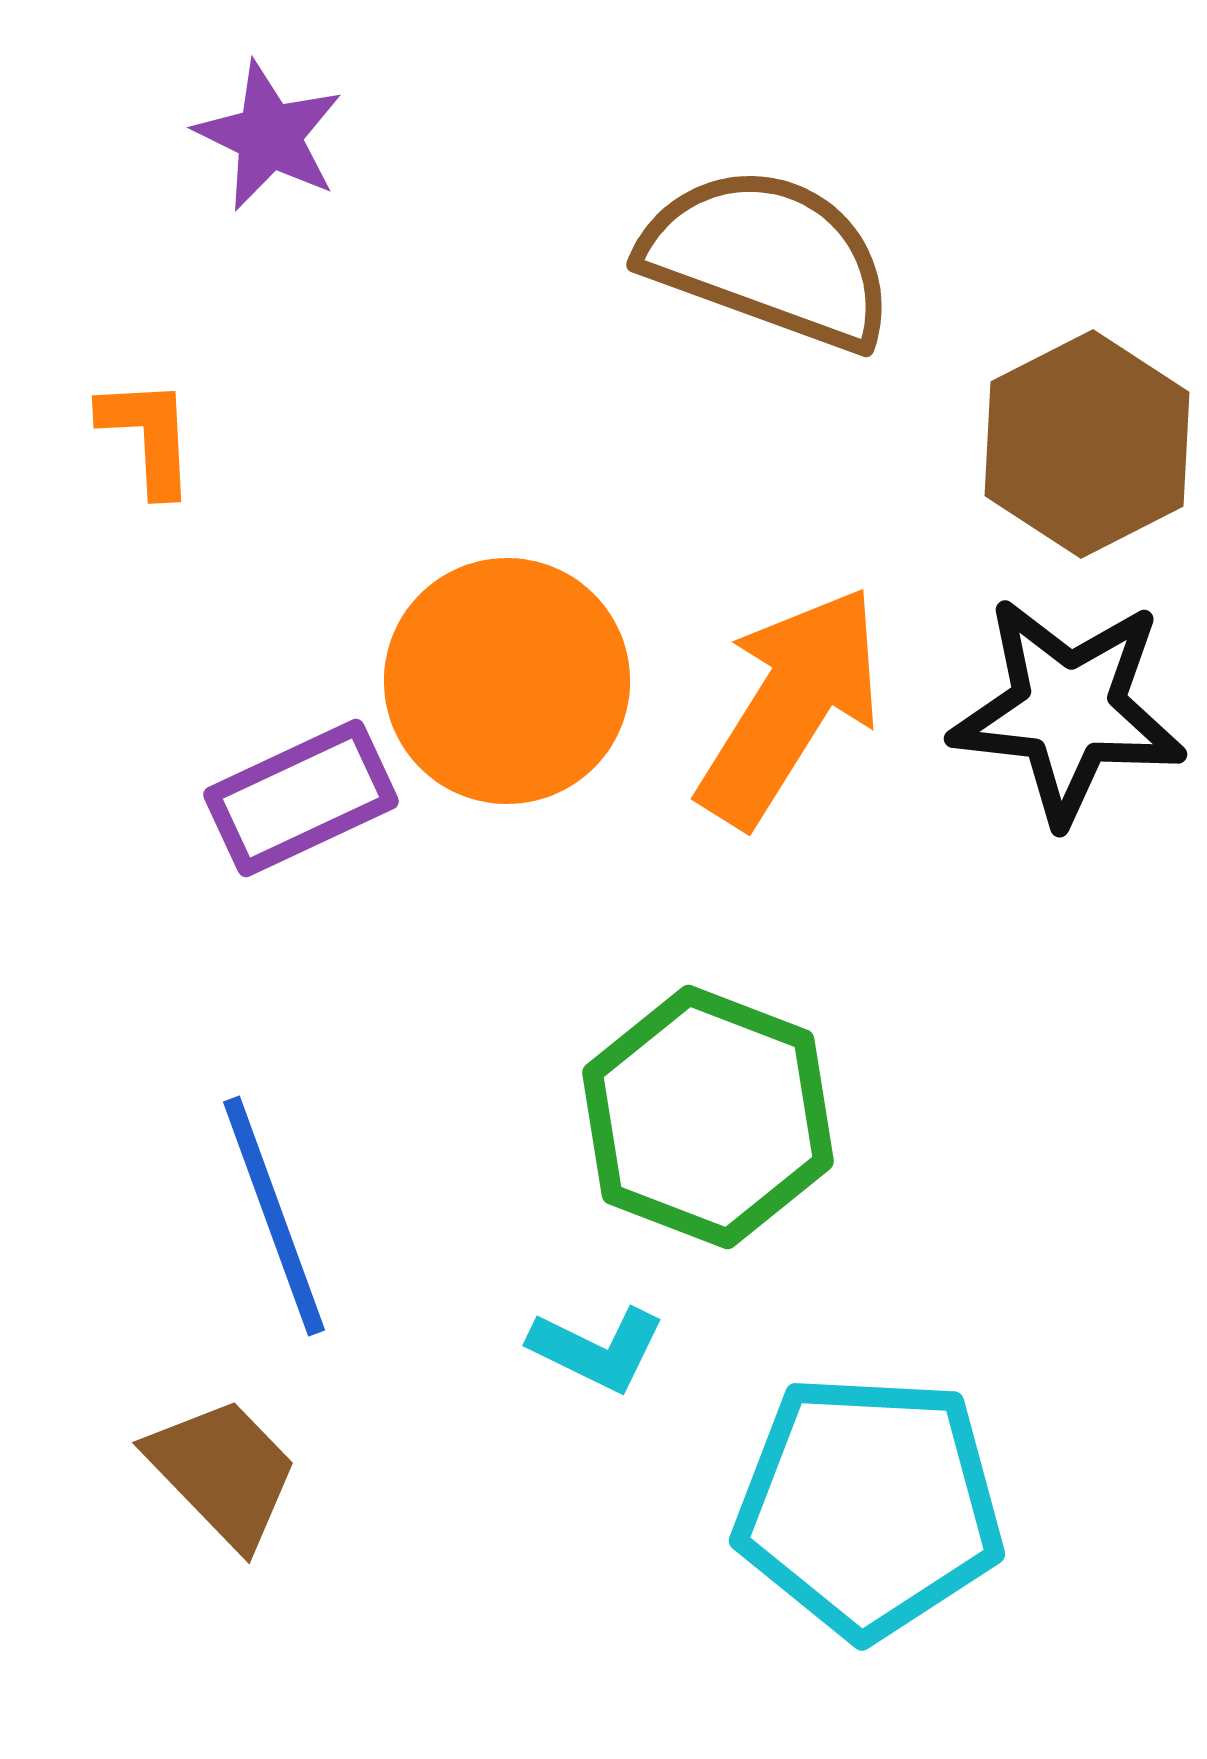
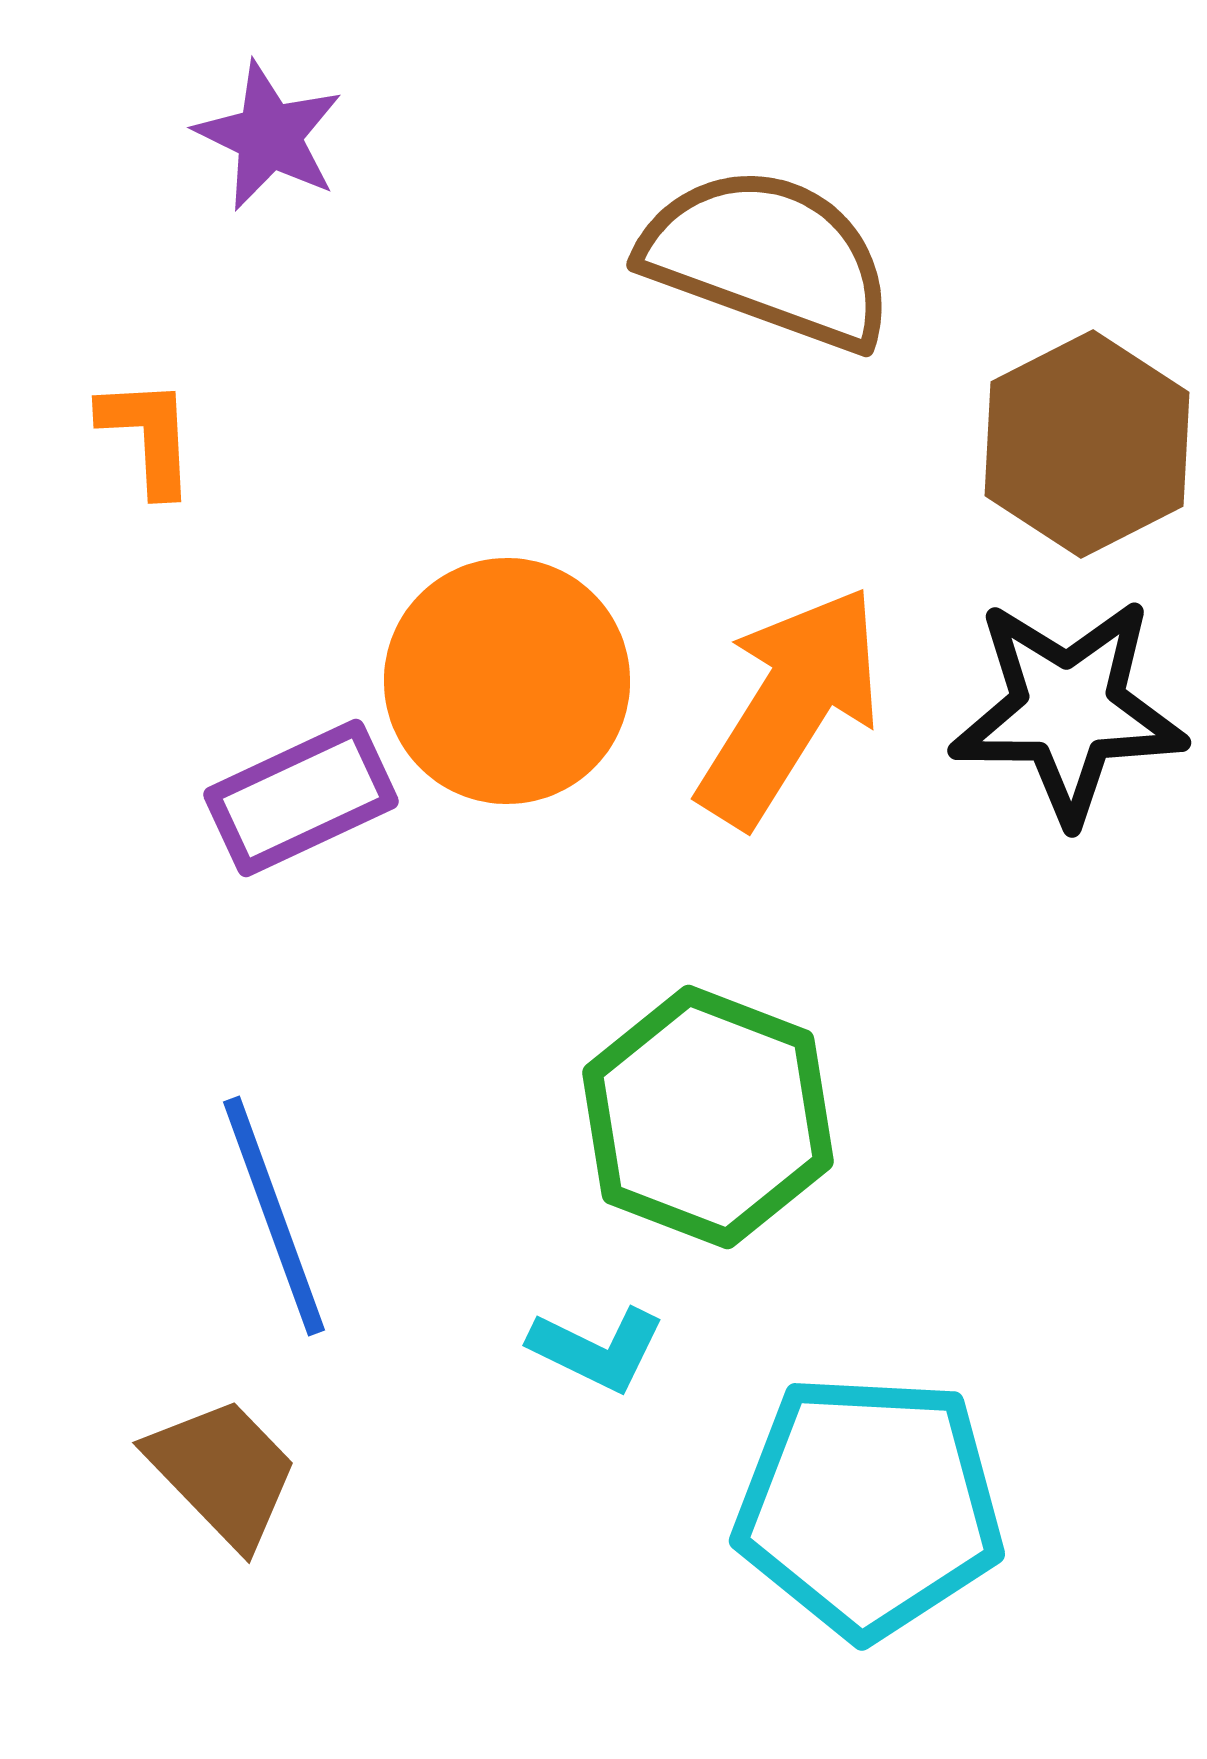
black star: rotated 6 degrees counterclockwise
